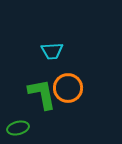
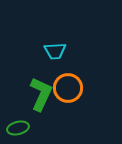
cyan trapezoid: moved 3 px right
green L-shape: moved 1 px left; rotated 36 degrees clockwise
